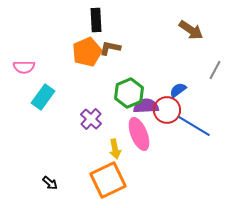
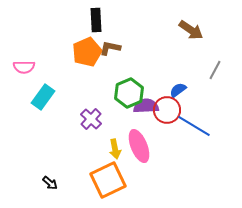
pink ellipse: moved 12 px down
